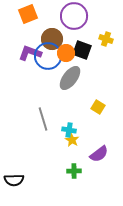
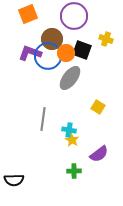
gray line: rotated 25 degrees clockwise
